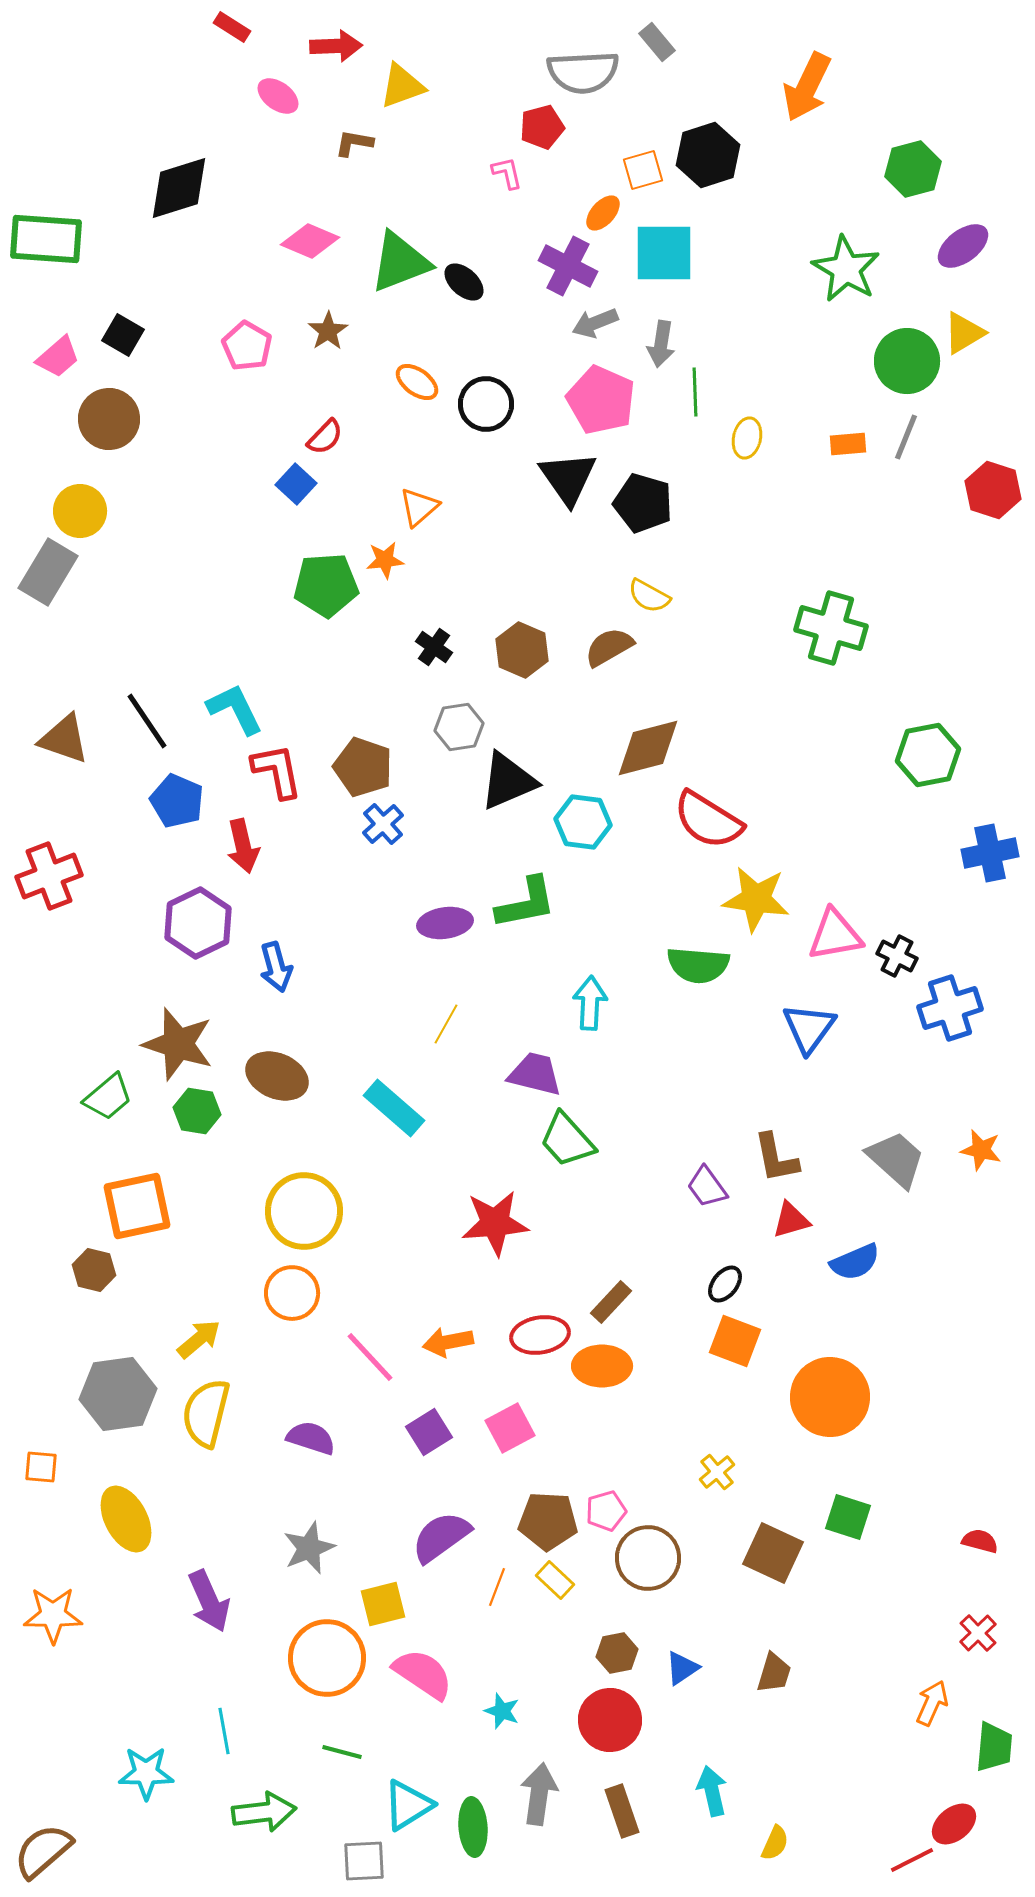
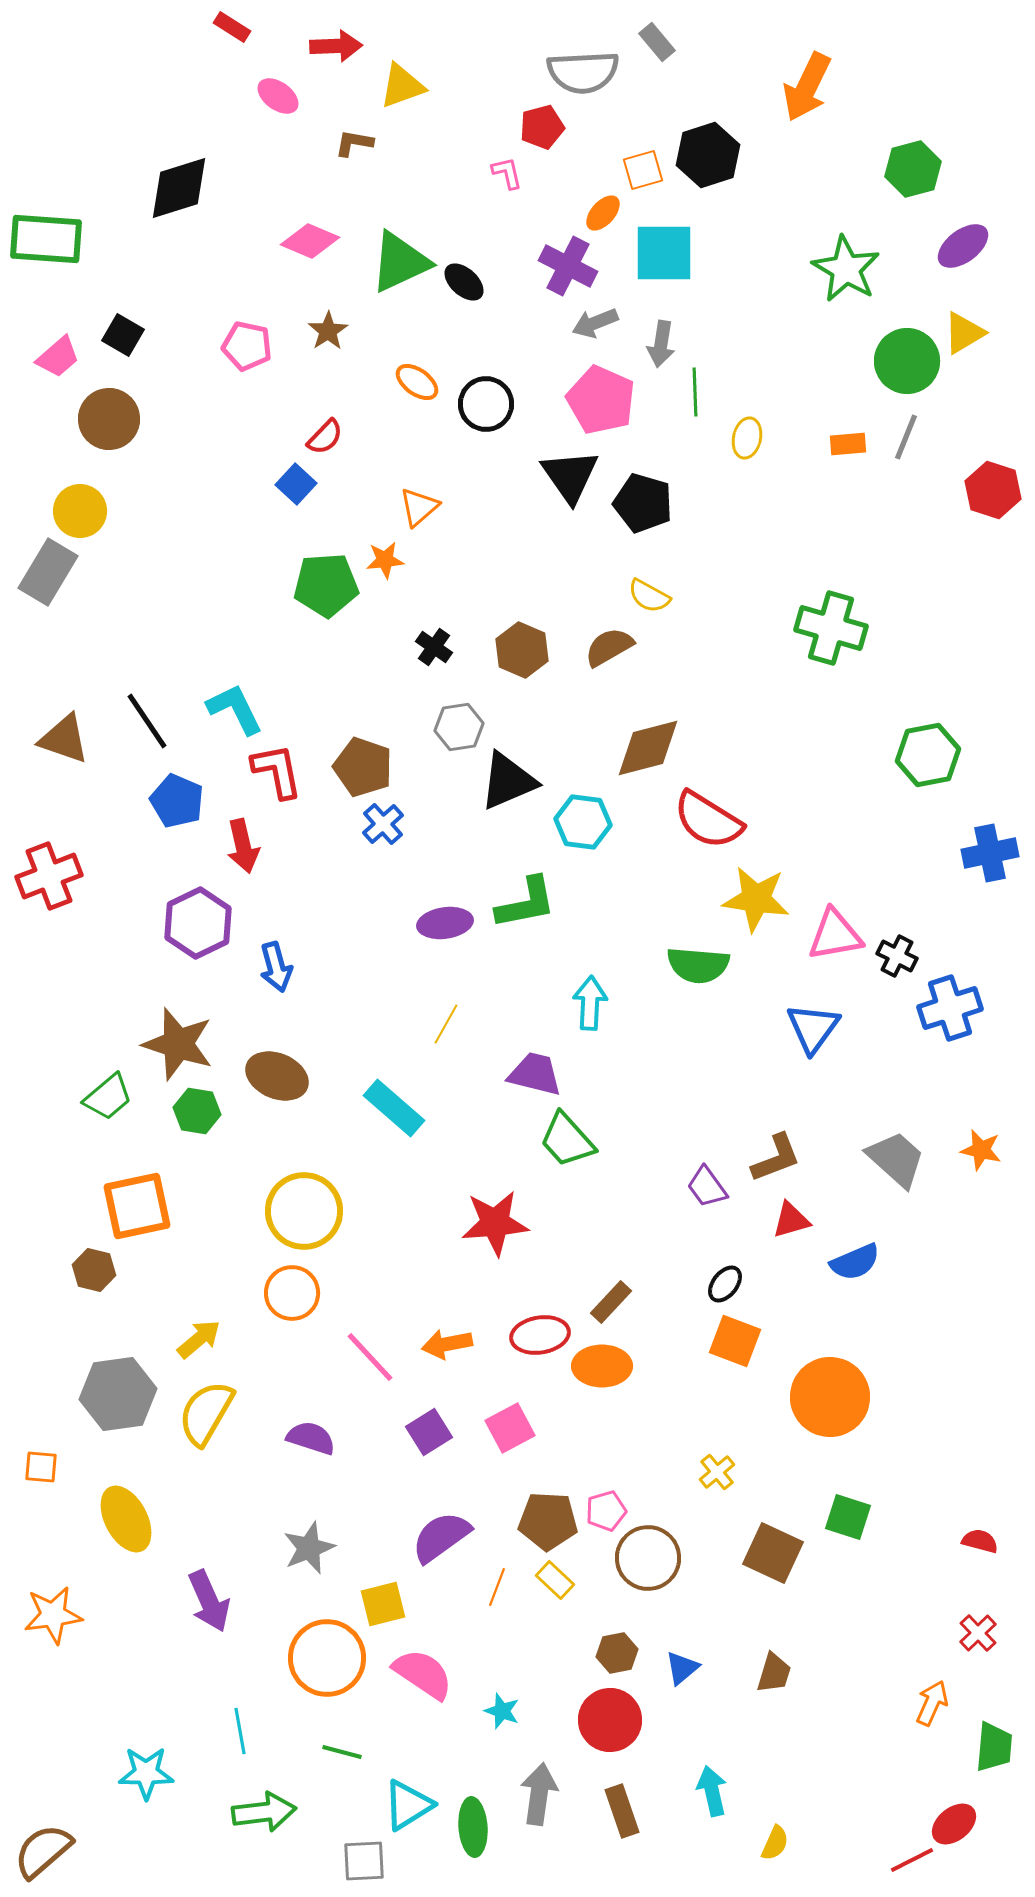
green triangle at (400, 262): rotated 4 degrees counterclockwise
pink pentagon at (247, 346): rotated 18 degrees counterclockwise
black triangle at (568, 478): moved 2 px right, 2 px up
blue triangle at (809, 1028): moved 4 px right
brown L-shape at (776, 1158): rotated 100 degrees counterclockwise
orange arrow at (448, 1342): moved 1 px left, 2 px down
yellow semicircle at (206, 1413): rotated 16 degrees clockwise
orange star at (53, 1615): rotated 8 degrees counterclockwise
blue triangle at (682, 1668): rotated 6 degrees counterclockwise
cyan line at (224, 1731): moved 16 px right
